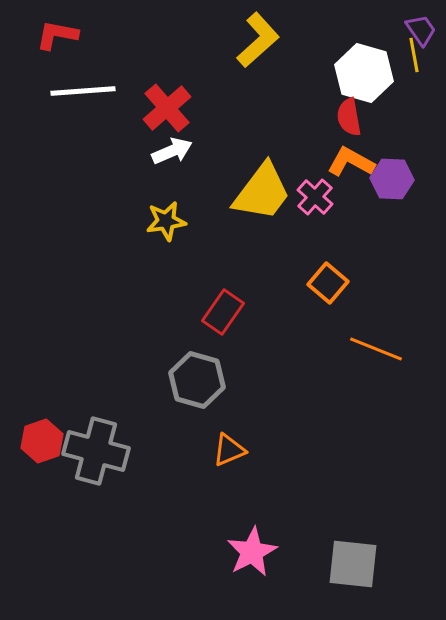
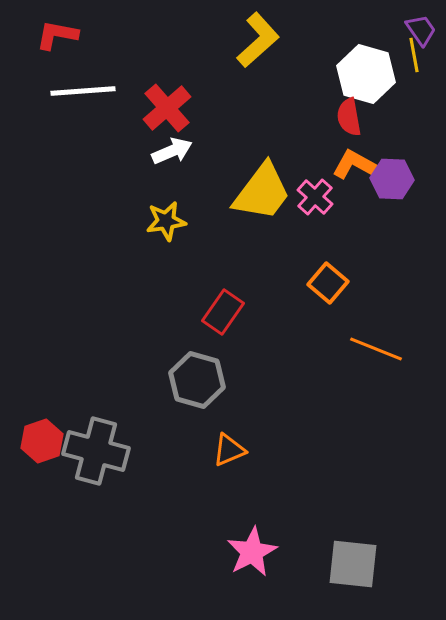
white hexagon: moved 2 px right, 1 px down
orange L-shape: moved 5 px right, 3 px down
